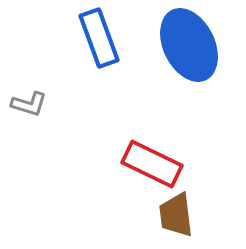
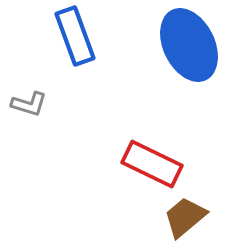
blue rectangle: moved 24 px left, 2 px up
brown trapezoid: moved 9 px right, 2 px down; rotated 57 degrees clockwise
